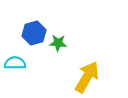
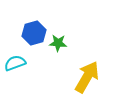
cyan semicircle: rotated 20 degrees counterclockwise
